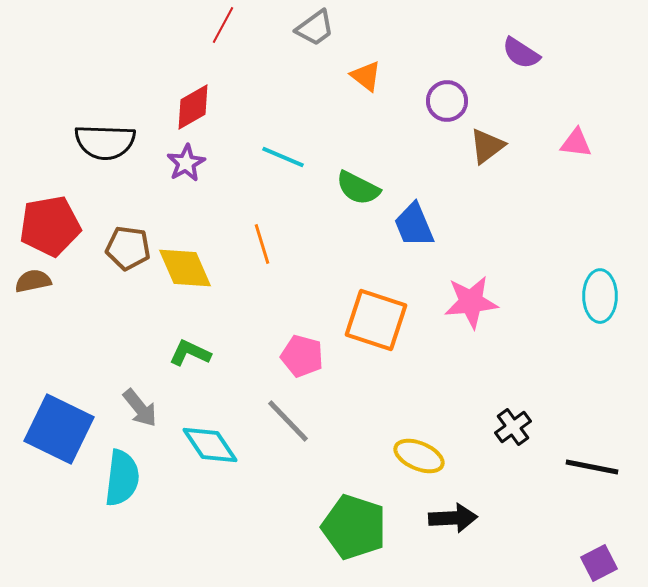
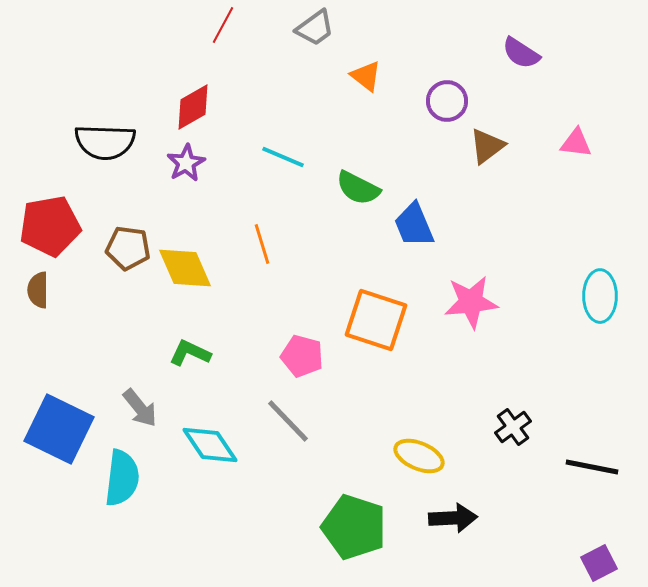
brown semicircle: moved 5 px right, 9 px down; rotated 78 degrees counterclockwise
